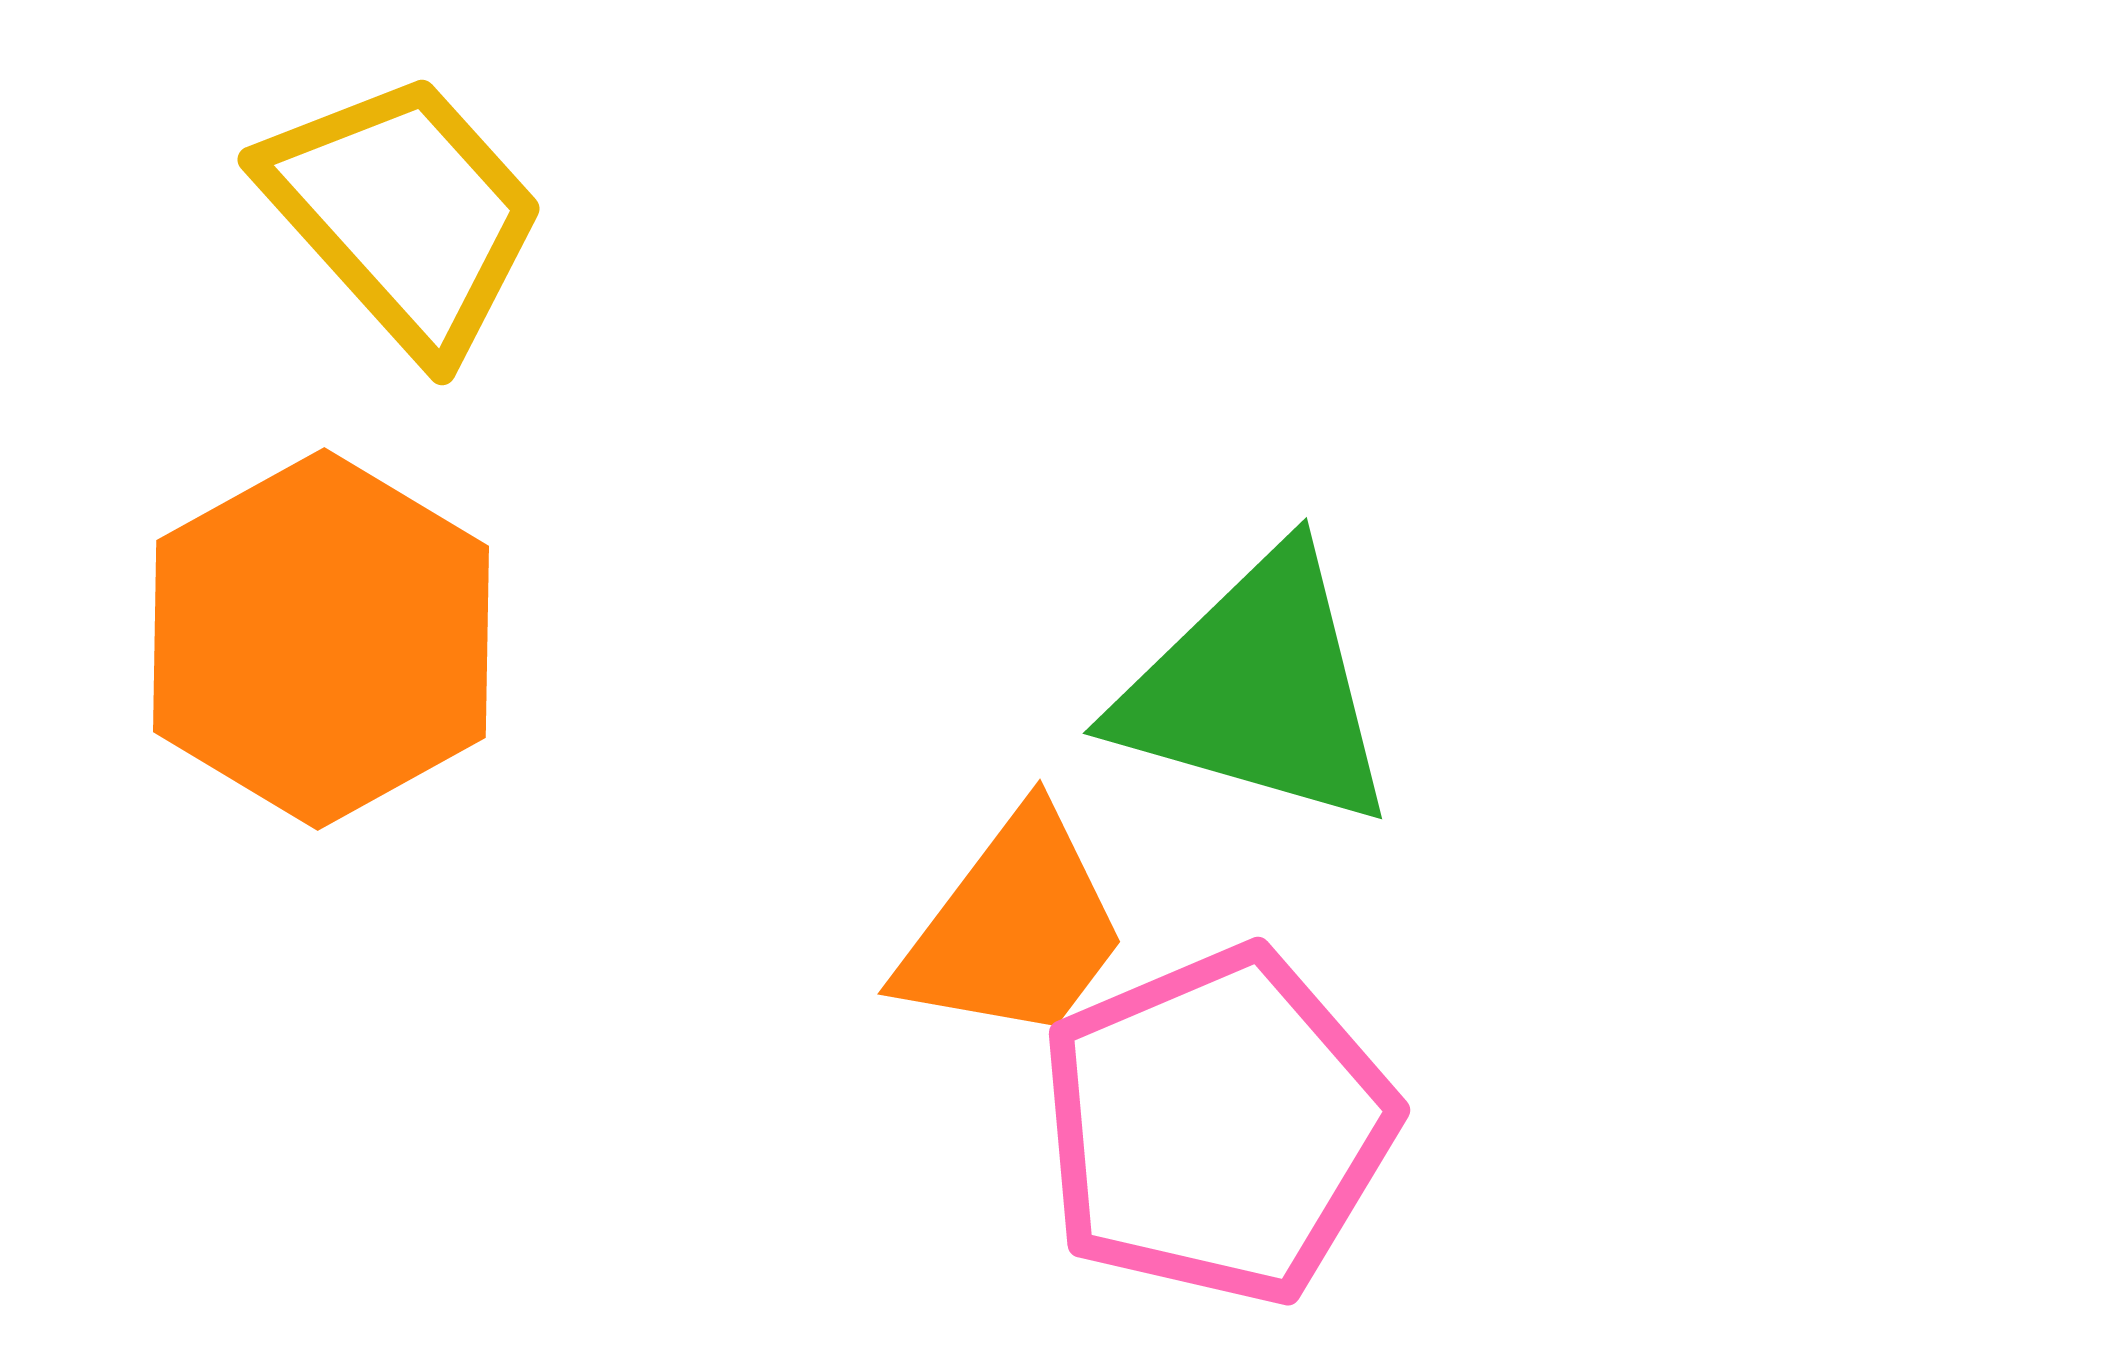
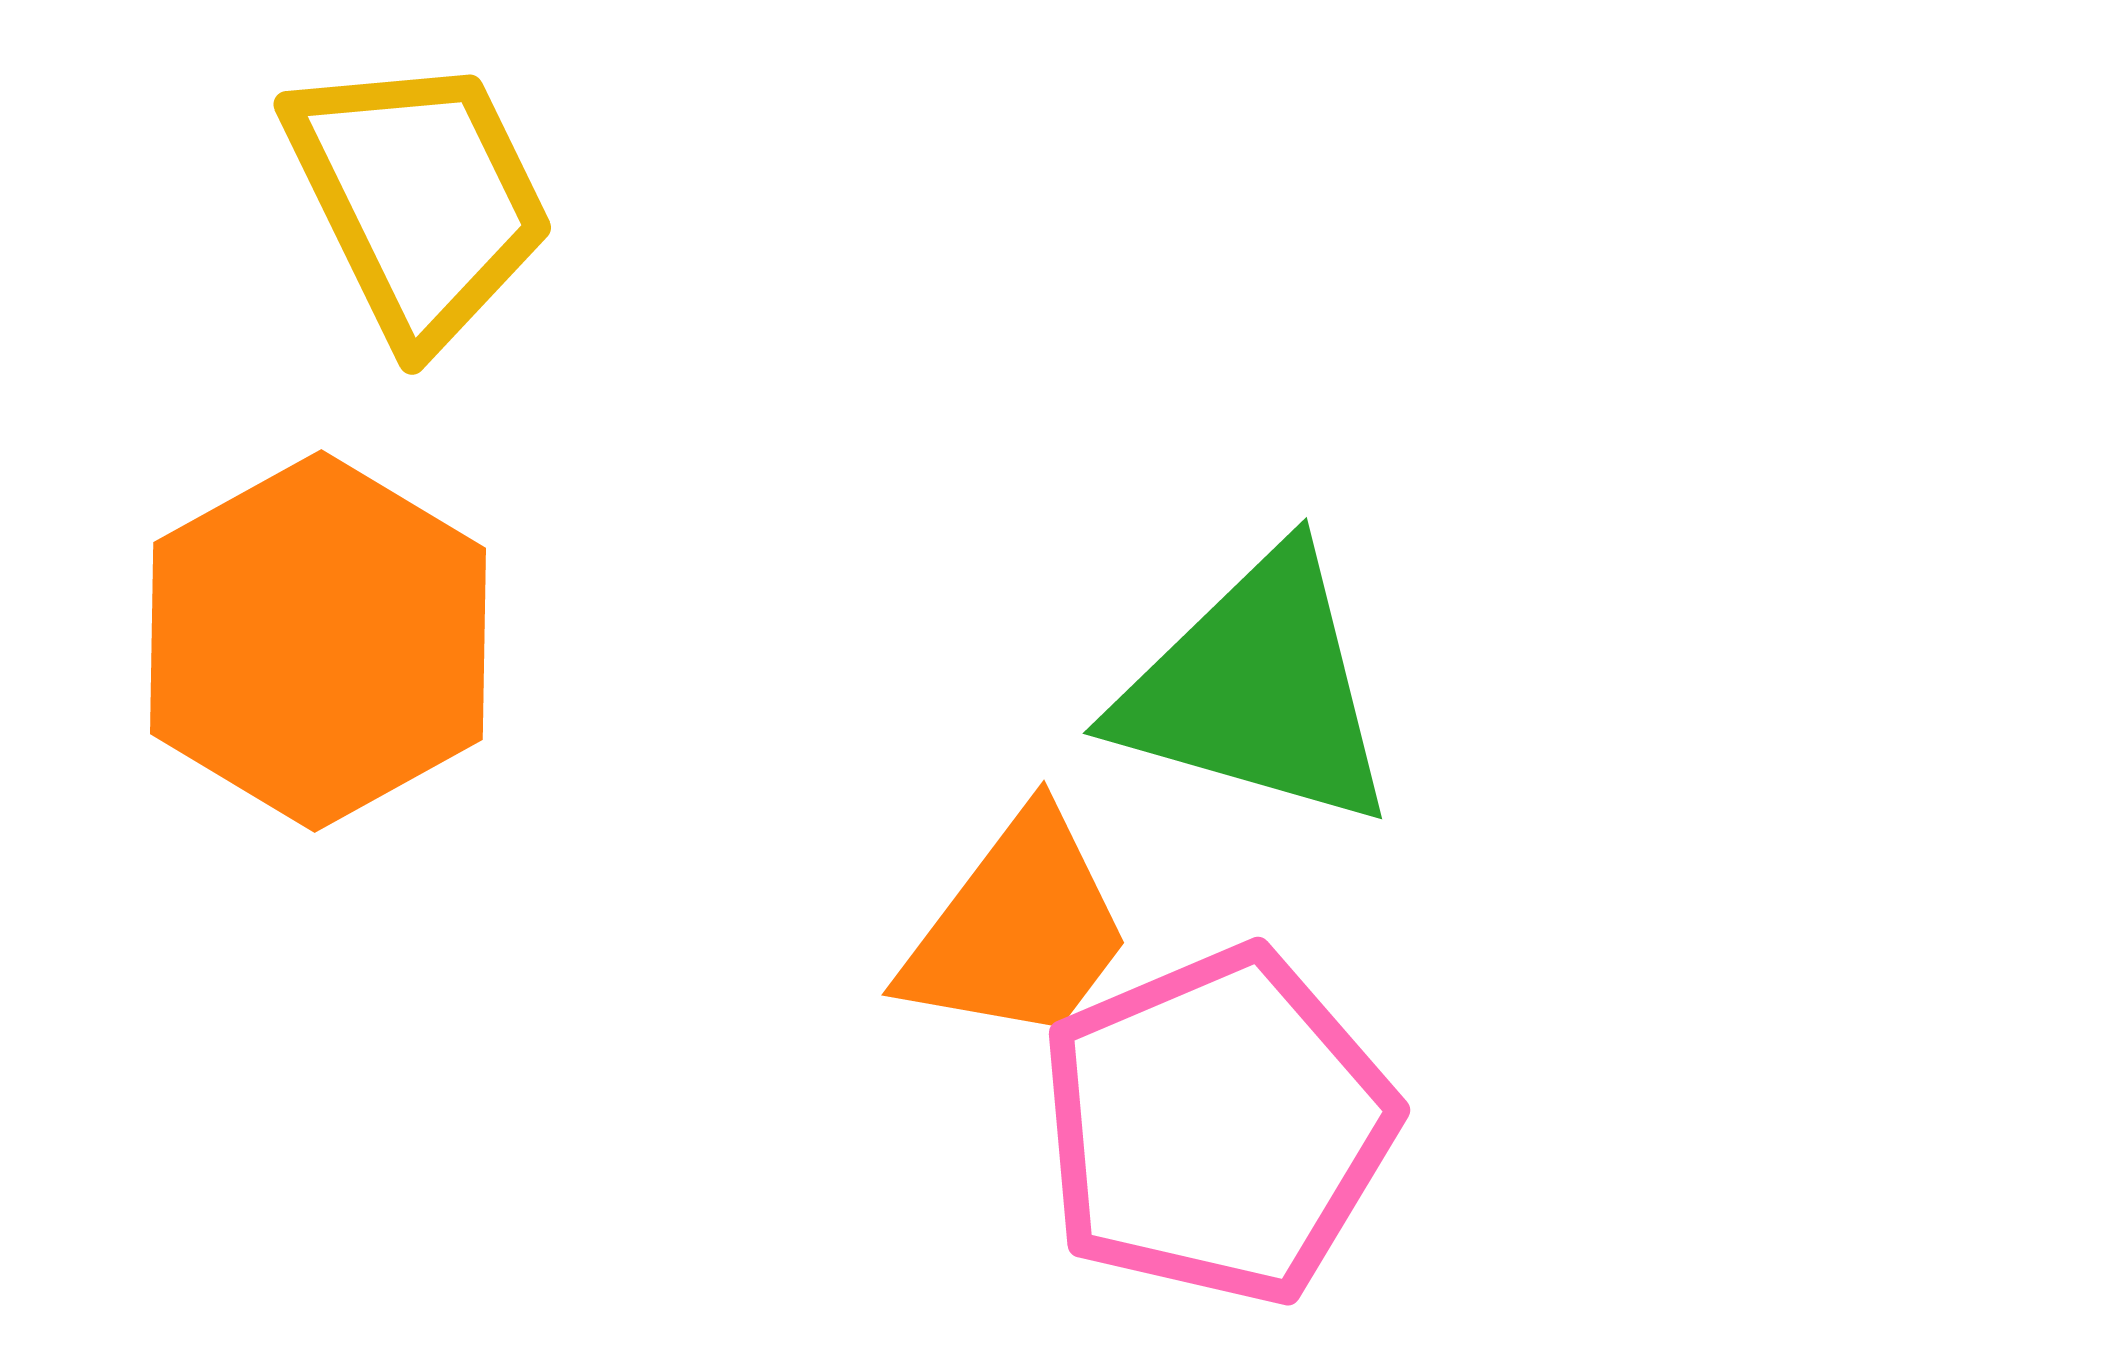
yellow trapezoid: moved 15 px right, 15 px up; rotated 16 degrees clockwise
orange hexagon: moved 3 px left, 2 px down
orange trapezoid: moved 4 px right, 1 px down
